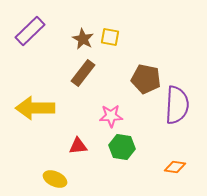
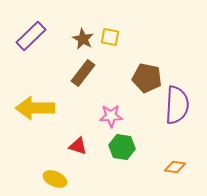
purple rectangle: moved 1 px right, 5 px down
brown pentagon: moved 1 px right, 1 px up
red triangle: rotated 24 degrees clockwise
